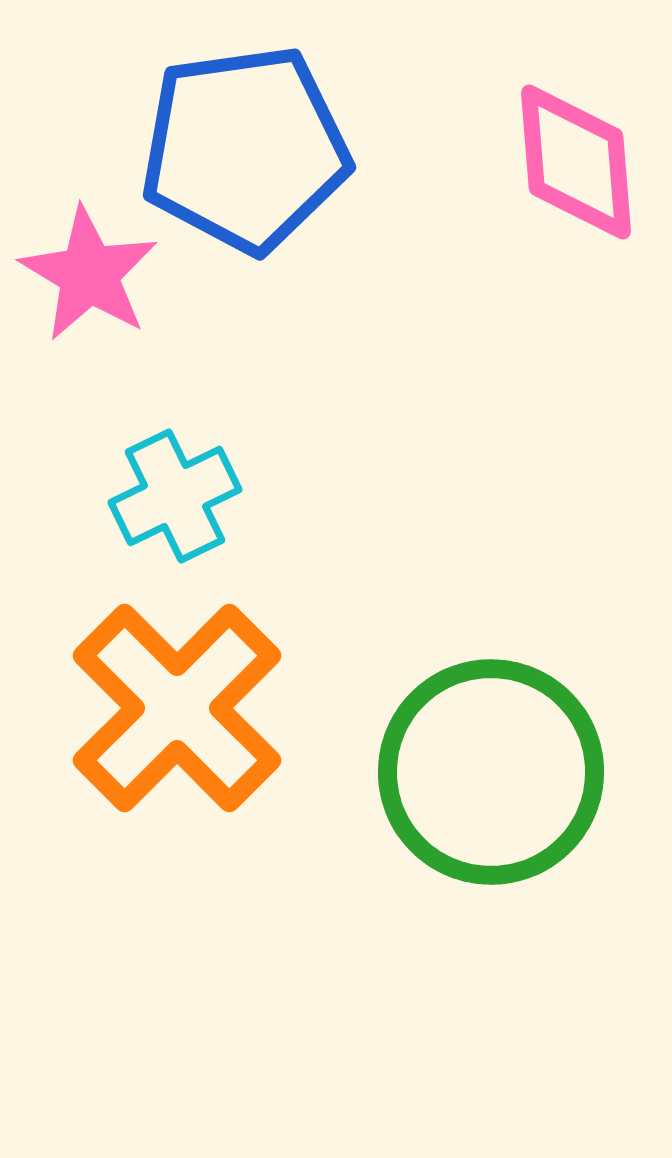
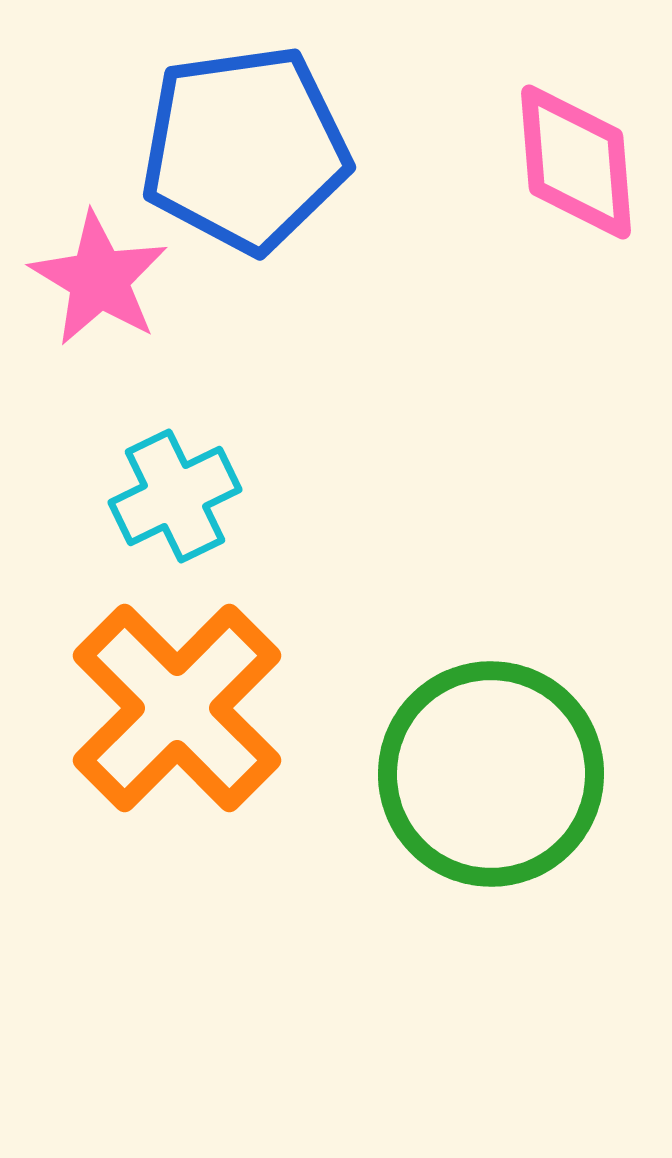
pink star: moved 10 px right, 5 px down
green circle: moved 2 px down
